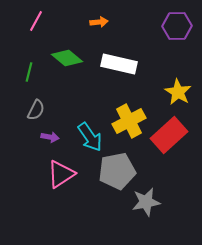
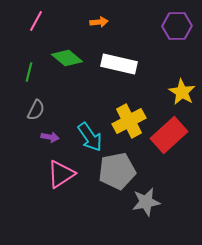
yellow star: moved 4 px right
